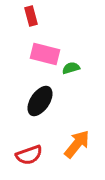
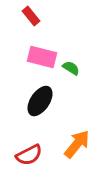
red rectangle: rotated 24 degrees counterclockwise
pink rectangle: moved 3 px left, 3 px down
green semicircle: rotated 48 degrees clockwise
red semicircle: rotated 8 degrees counterclockwise
